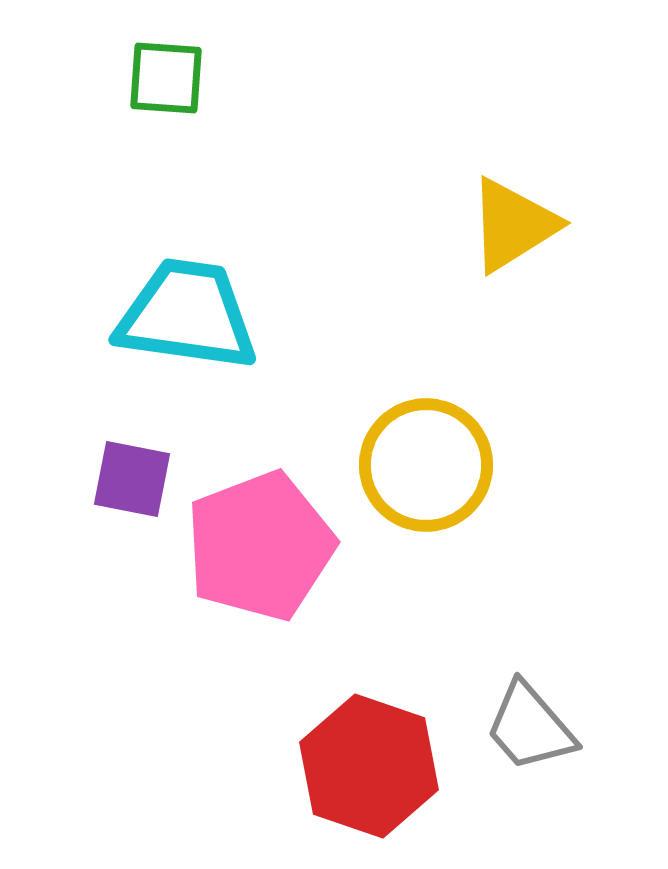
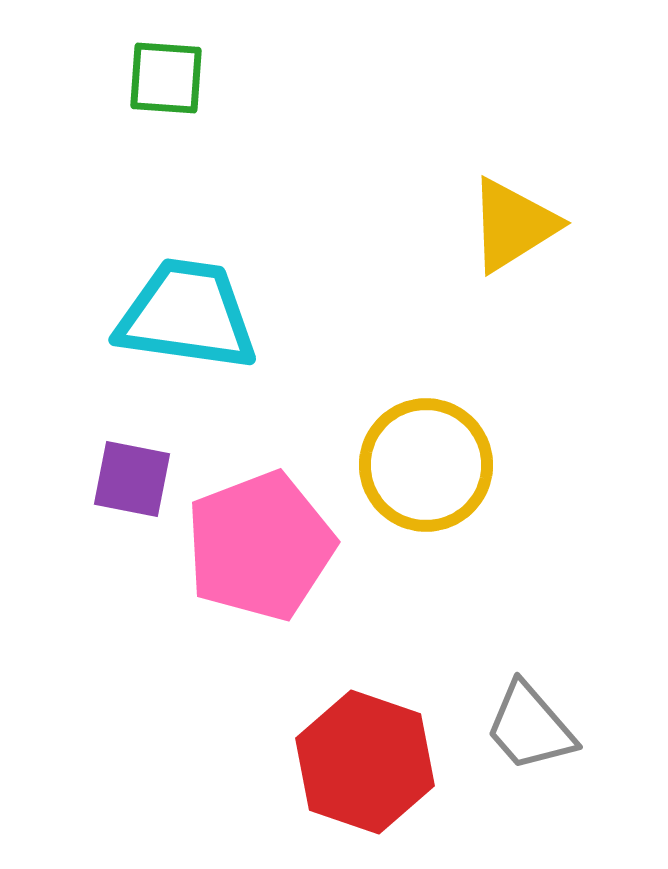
red hexagon: moved 4 px left, 4 px up
